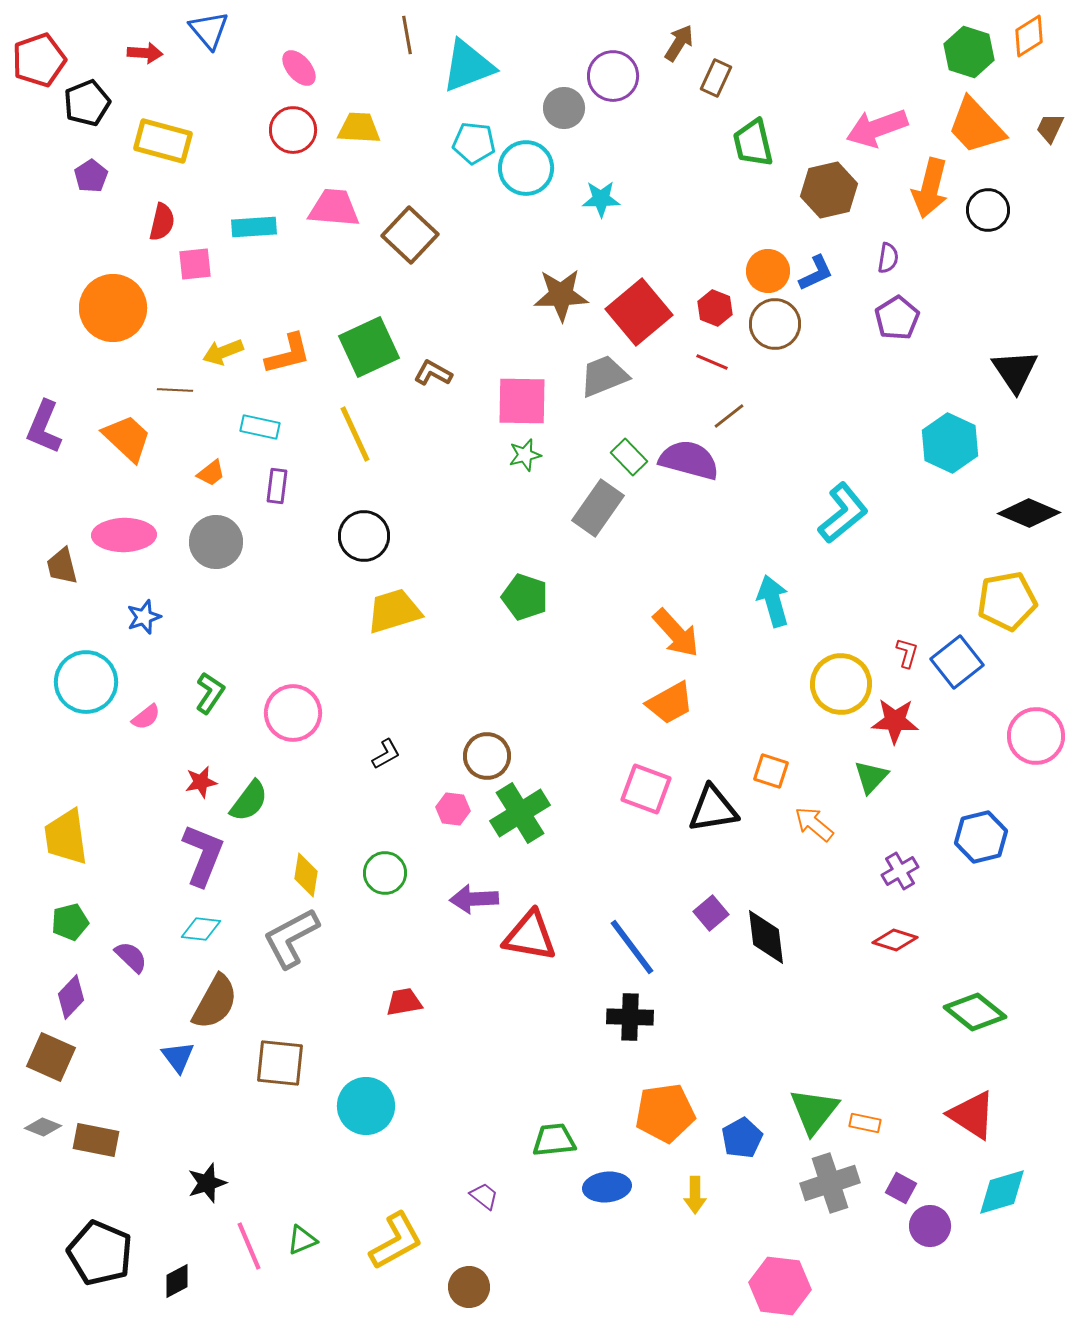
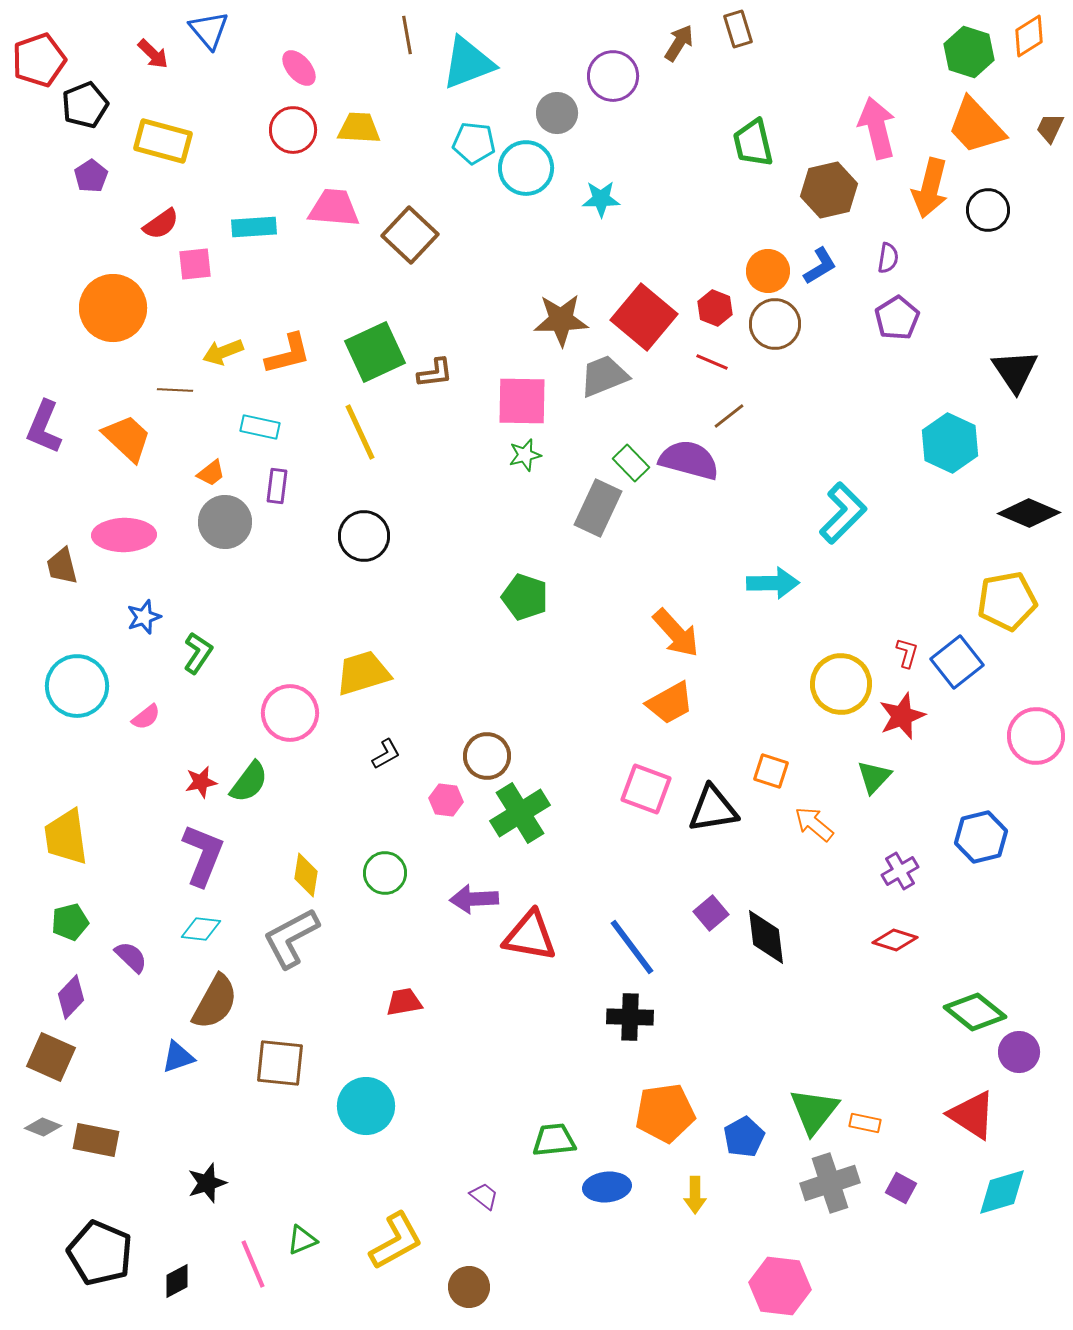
red arrow at (145, 53): moved 8 px right, 1 px down; rotated 40 degrees clockwise
cyan triangle at (468, 66): moved 3 px up
brown rectangle at (716, 78): moved 22 px right, 49 px up; rotated 42 degrees counterclockwise
black pentagon at (87, 103): moved 2 px left, 2 px down
gray circle at (564, 108): moved 7 px left, 5 px down
pink arrow at (877, 128): rotated 96 degrees clockwise
red semicircle at (162, 222): moved 1 px left, 2 px down; rotated 42 degrees clockwise
blue L-shape at (816, 273): moved 4 px right, 7 px up; rotated 6 degrees counterclockwise
brown star at (561, 295): moved 25 px down
red square at (639, 312): moved 5 px right, 5 px down; rotated 10 degrees counterclockwise
green square at (369, 347): moved 6 px right, 5 px down
brown L-shape at (433, 373): moved 2 px right; rotated 144 degrees clockwise
yellow line at (355, 434): moved 5 px right, 2 px up
green rectangle at (629, 457): moved 2 px right, 6 px down
gray rectangle at (598, 508): rotated 10 degrees counterclockwise
cyan L-shape at (843, 513): rotated 6 degrees counterclockwise
gray circle at (216, 542): moved 9 px right, 20 px up
cyan arrow at (773, 601): moved 18 px up; rotated 105 degrees clockwise
yellow trapezoid at (394, 611): moved 31 px left, 62 px down
cyan circle at (86, 682): moved 9 px left, 4 px down
green L-shape at (210, 693): moved 12 px left, 40 px up
pink circle at (293, 713): moved 3 px left
red star at (895, 721): moved 7 px right, 5 px up; rotated 24 degrees counterclockwise
green triangle at (871, 777): moved 3 px right
green semicircle at (249, 801): moved 19 px up
pink hexagon at (453, 809): moved 7 px left, 9 px up
blue triangle at (178, 1057): rotated 48 degrees clockwise
blue pentagon at (742, 1138): moved 2 px right, 1 px up
purple circle at (930, 1226): moved 89 px right, 174 px up
pink line at (249, 1246): moved 4 px right, 18 px down
